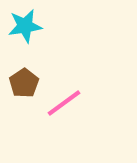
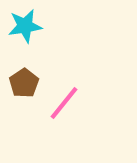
pink line: rotated 15 degrees counterclockwise
